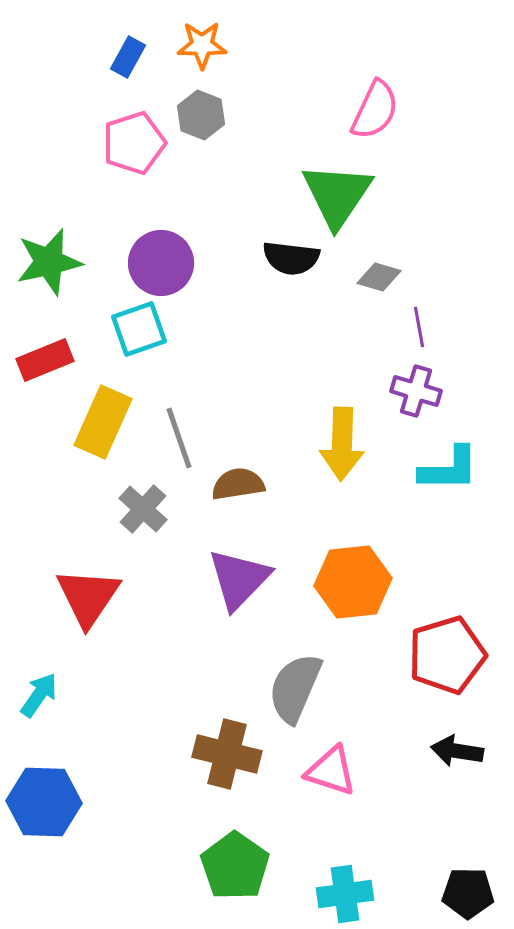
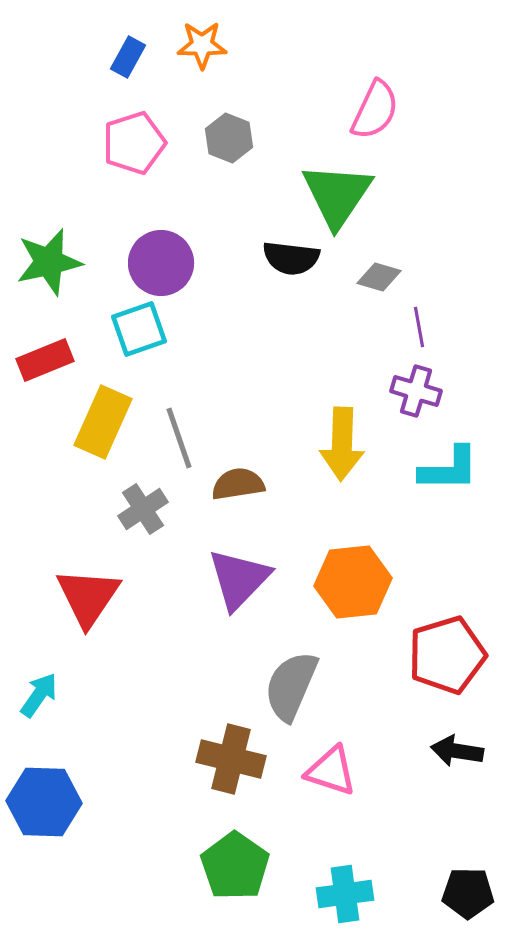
gray hexagon: moved 28 px right, 23 px down
gray cross: rotated 15 degrees clockwise
gray semicircle: moved 4 px left, 2 px up
brown cross: moved 4 px right, 5 px down
